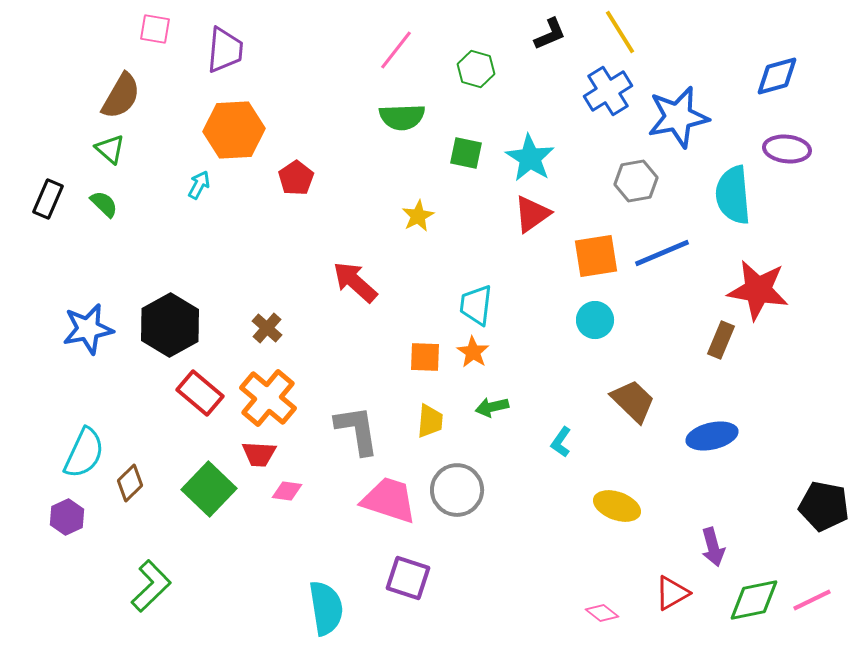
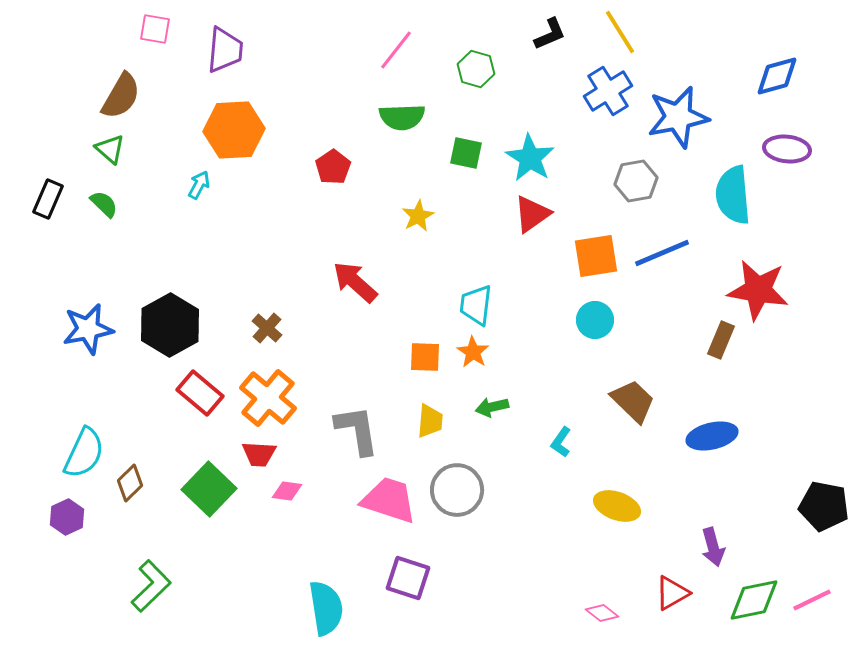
red pentagon at (296, 178): moved 37 px right, 11 px up
